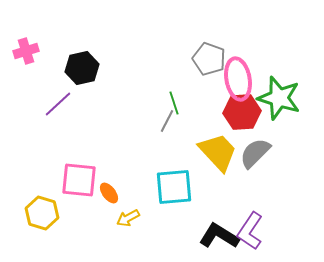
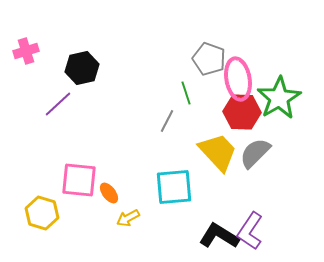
green star: rotated 24 degrees clockwise
green line: moved 12 px right, 10 px up
red hexagon: rotated 6 degrees clockwise
